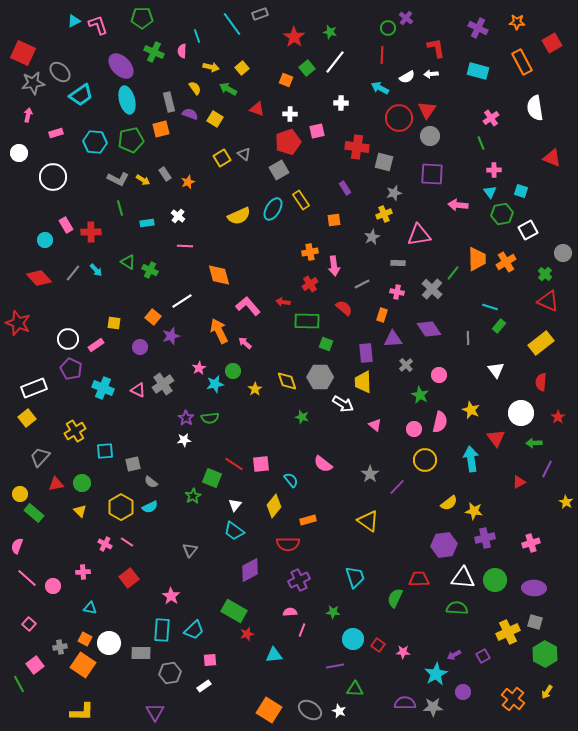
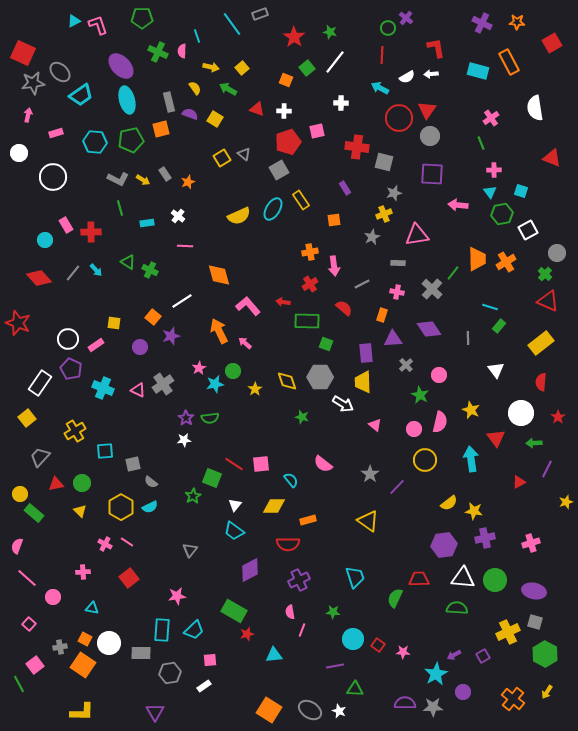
purple cross at (478, 28): moved 4 px right, 5 px up
green cross at (154, 52): moved 4 px right
orange rectangle at (522, 62): moved 13 px left
white cross at (290, 114): moved 6 px left, 3 px up
pink triangle at (419, 235): moved 2 px left
gray circle at (563, 253): moved 6 px left
white rectangle at (34, 388): moved 6 px right, 5 px up; rotated 35 degrees counterclockwise
yellow star at (566, 502): rotated 24 degrees clockwise
yellow diamond at (274, 506): rotated 50 degrees clockwise
pink circle at (53, 586): moved 11 px down
purple ellipse at (534, 588): moved 3 px down; rotated 10 degrees clockwise
pink star at (171, 596): moved 6 px right; rotated 30 degrees clockwise
cyan triangle at (90, 608): moved 2 px right
pink semicircle at (290, 612): rotated 96 degrees counterclockwise
